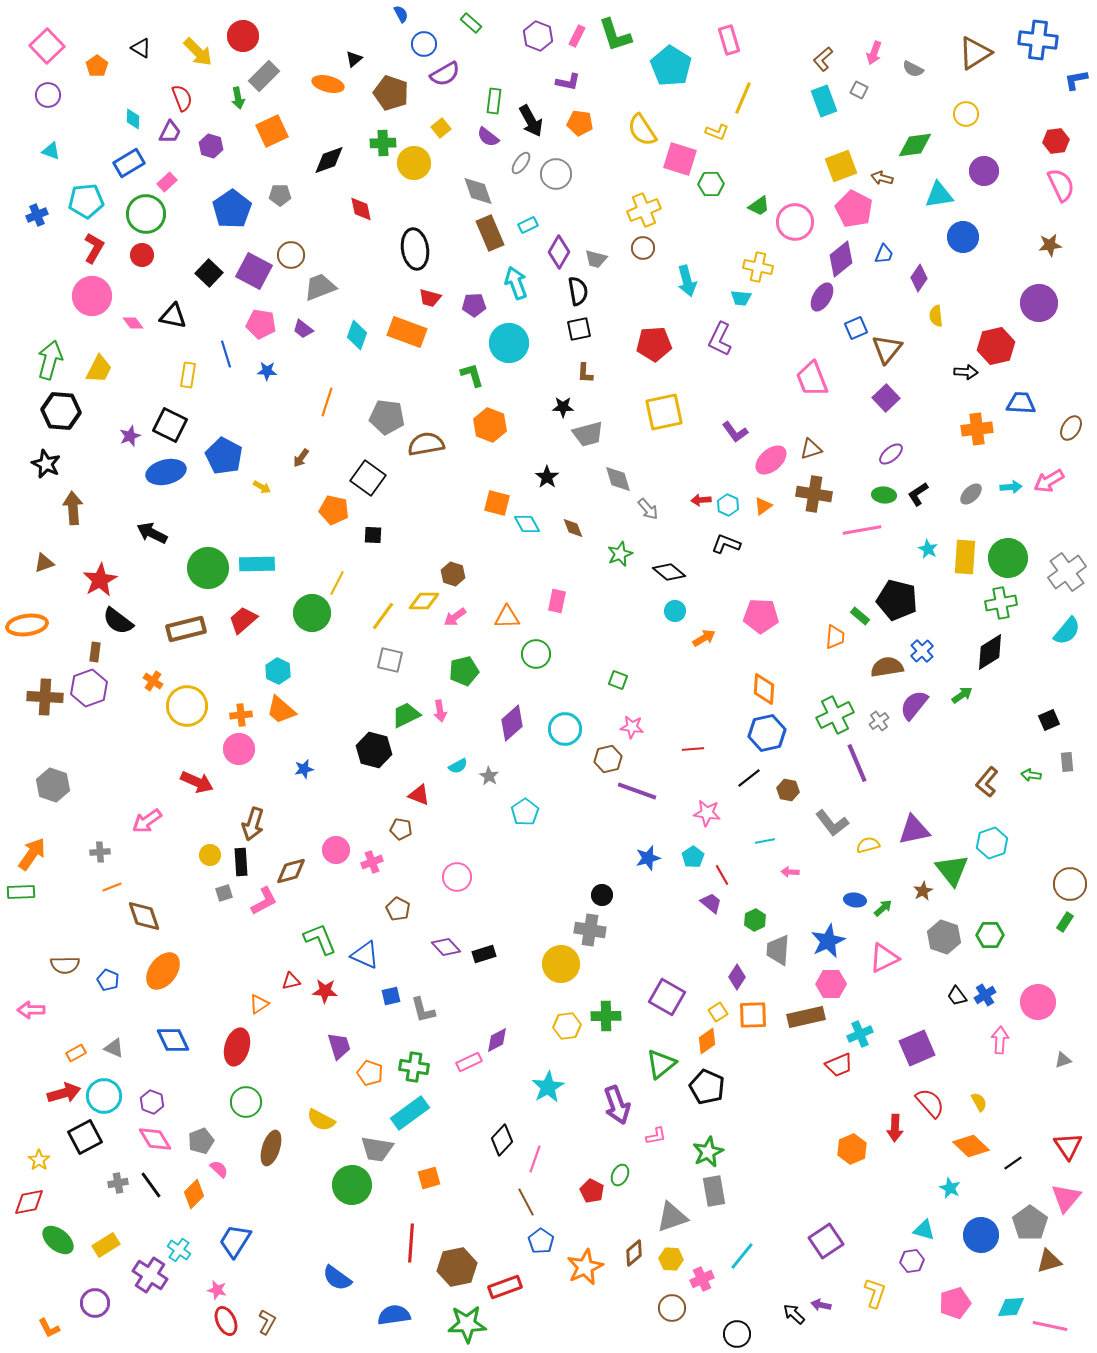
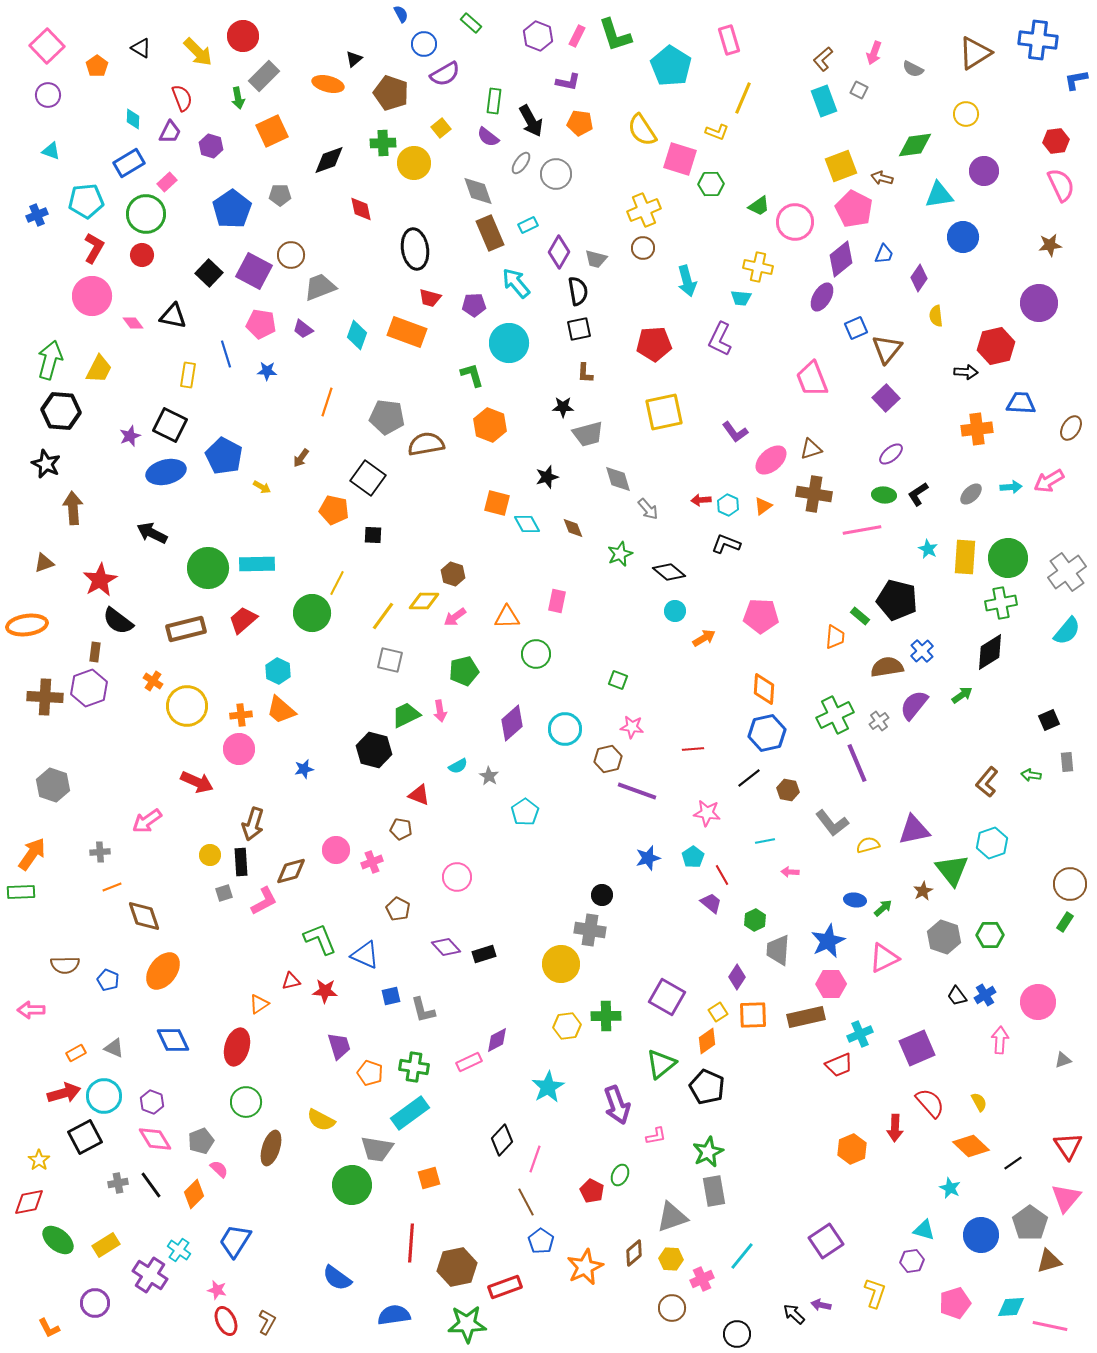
cyan arrow at (516, 283): rotated 20 degrees counterclockwise
black star at (547, 477): rotated 20 degrees clockwise
